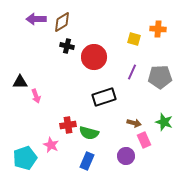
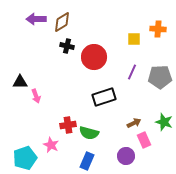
yellow square: rotated 16 degrees counterclockwise
brown arrow: rotated 40 degrees counterclockwise
